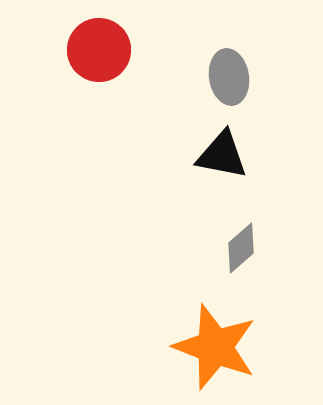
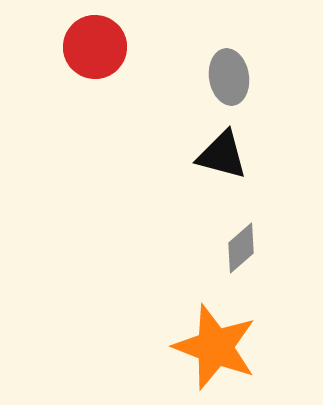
red circle: moved 4 px left, 3 px up
black triangle: rotated 4 degrees clockwise
